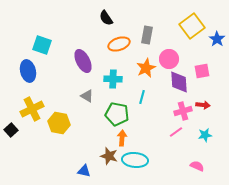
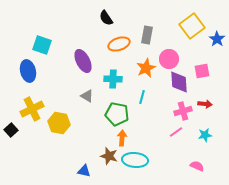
red arrow: moved 2 px right, 1 px up
